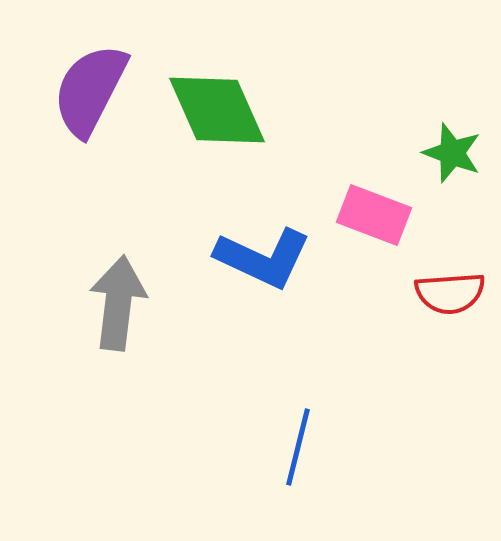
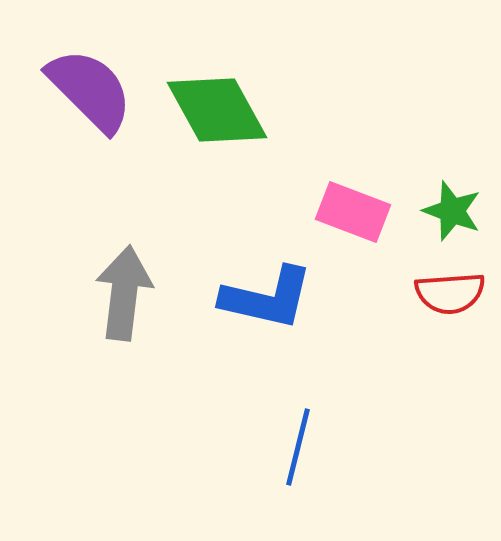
purple semicircle: rotated 108 degrees clockwise
green diamond: rotated 5 degrees counterclockwise
green star: moved 58 px down
pink rectangle: moved 21 px left, 3 px up
blue L-shape: moved 4 px right, 40 px down; rotated 12 degrees counterclockwise
gray arrow: moved 6 px right, 10 px up
